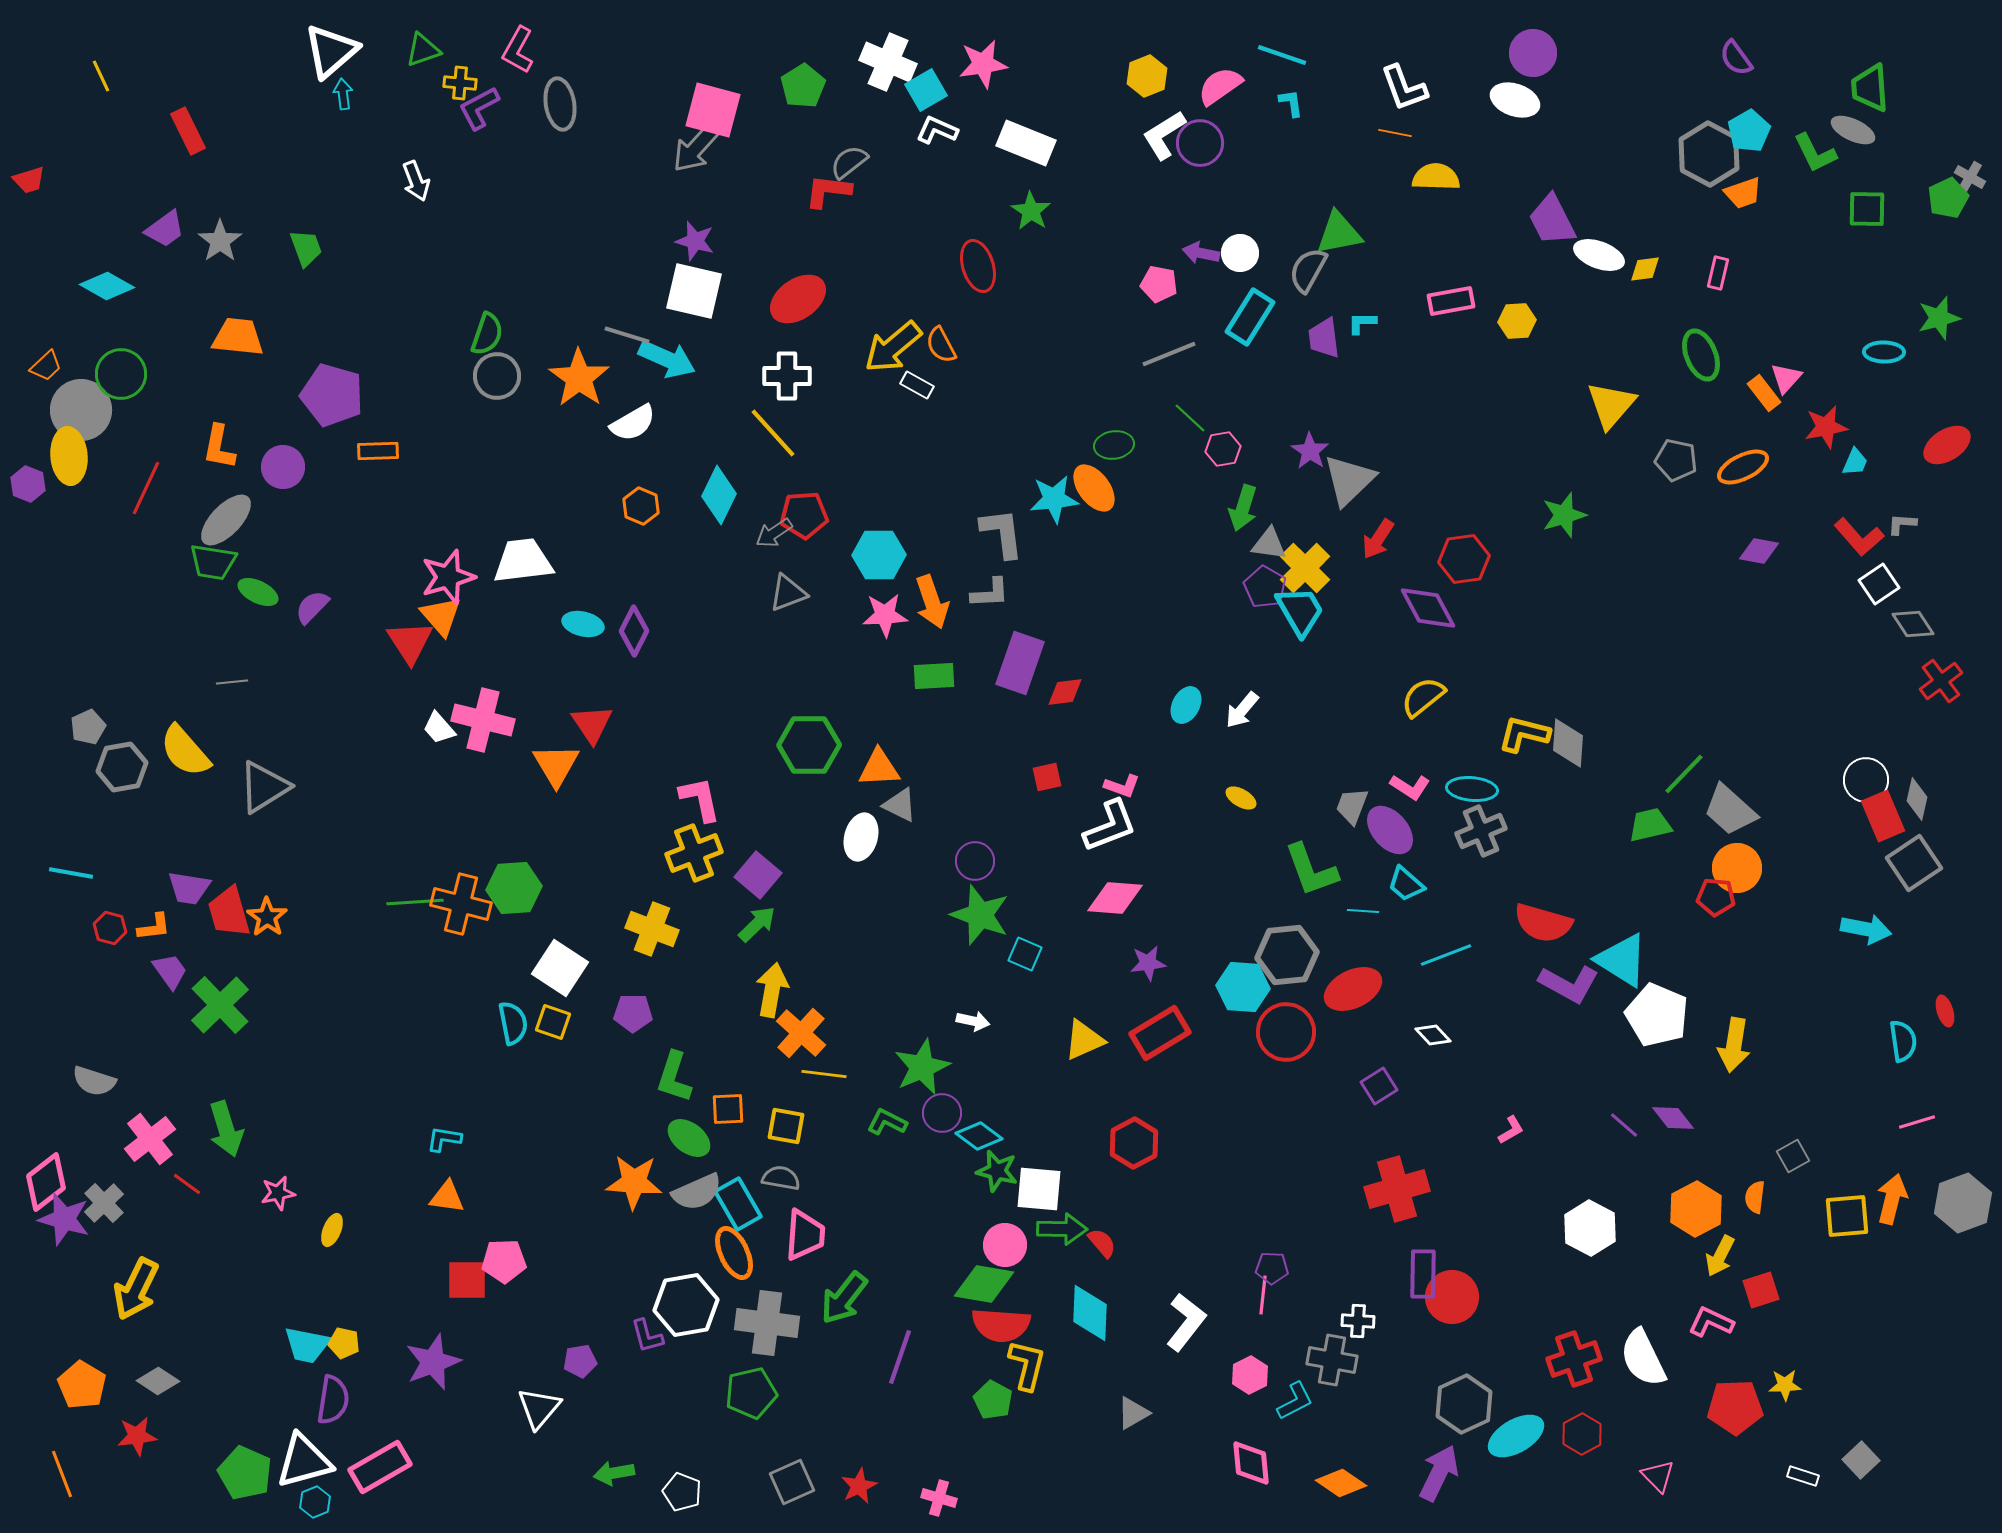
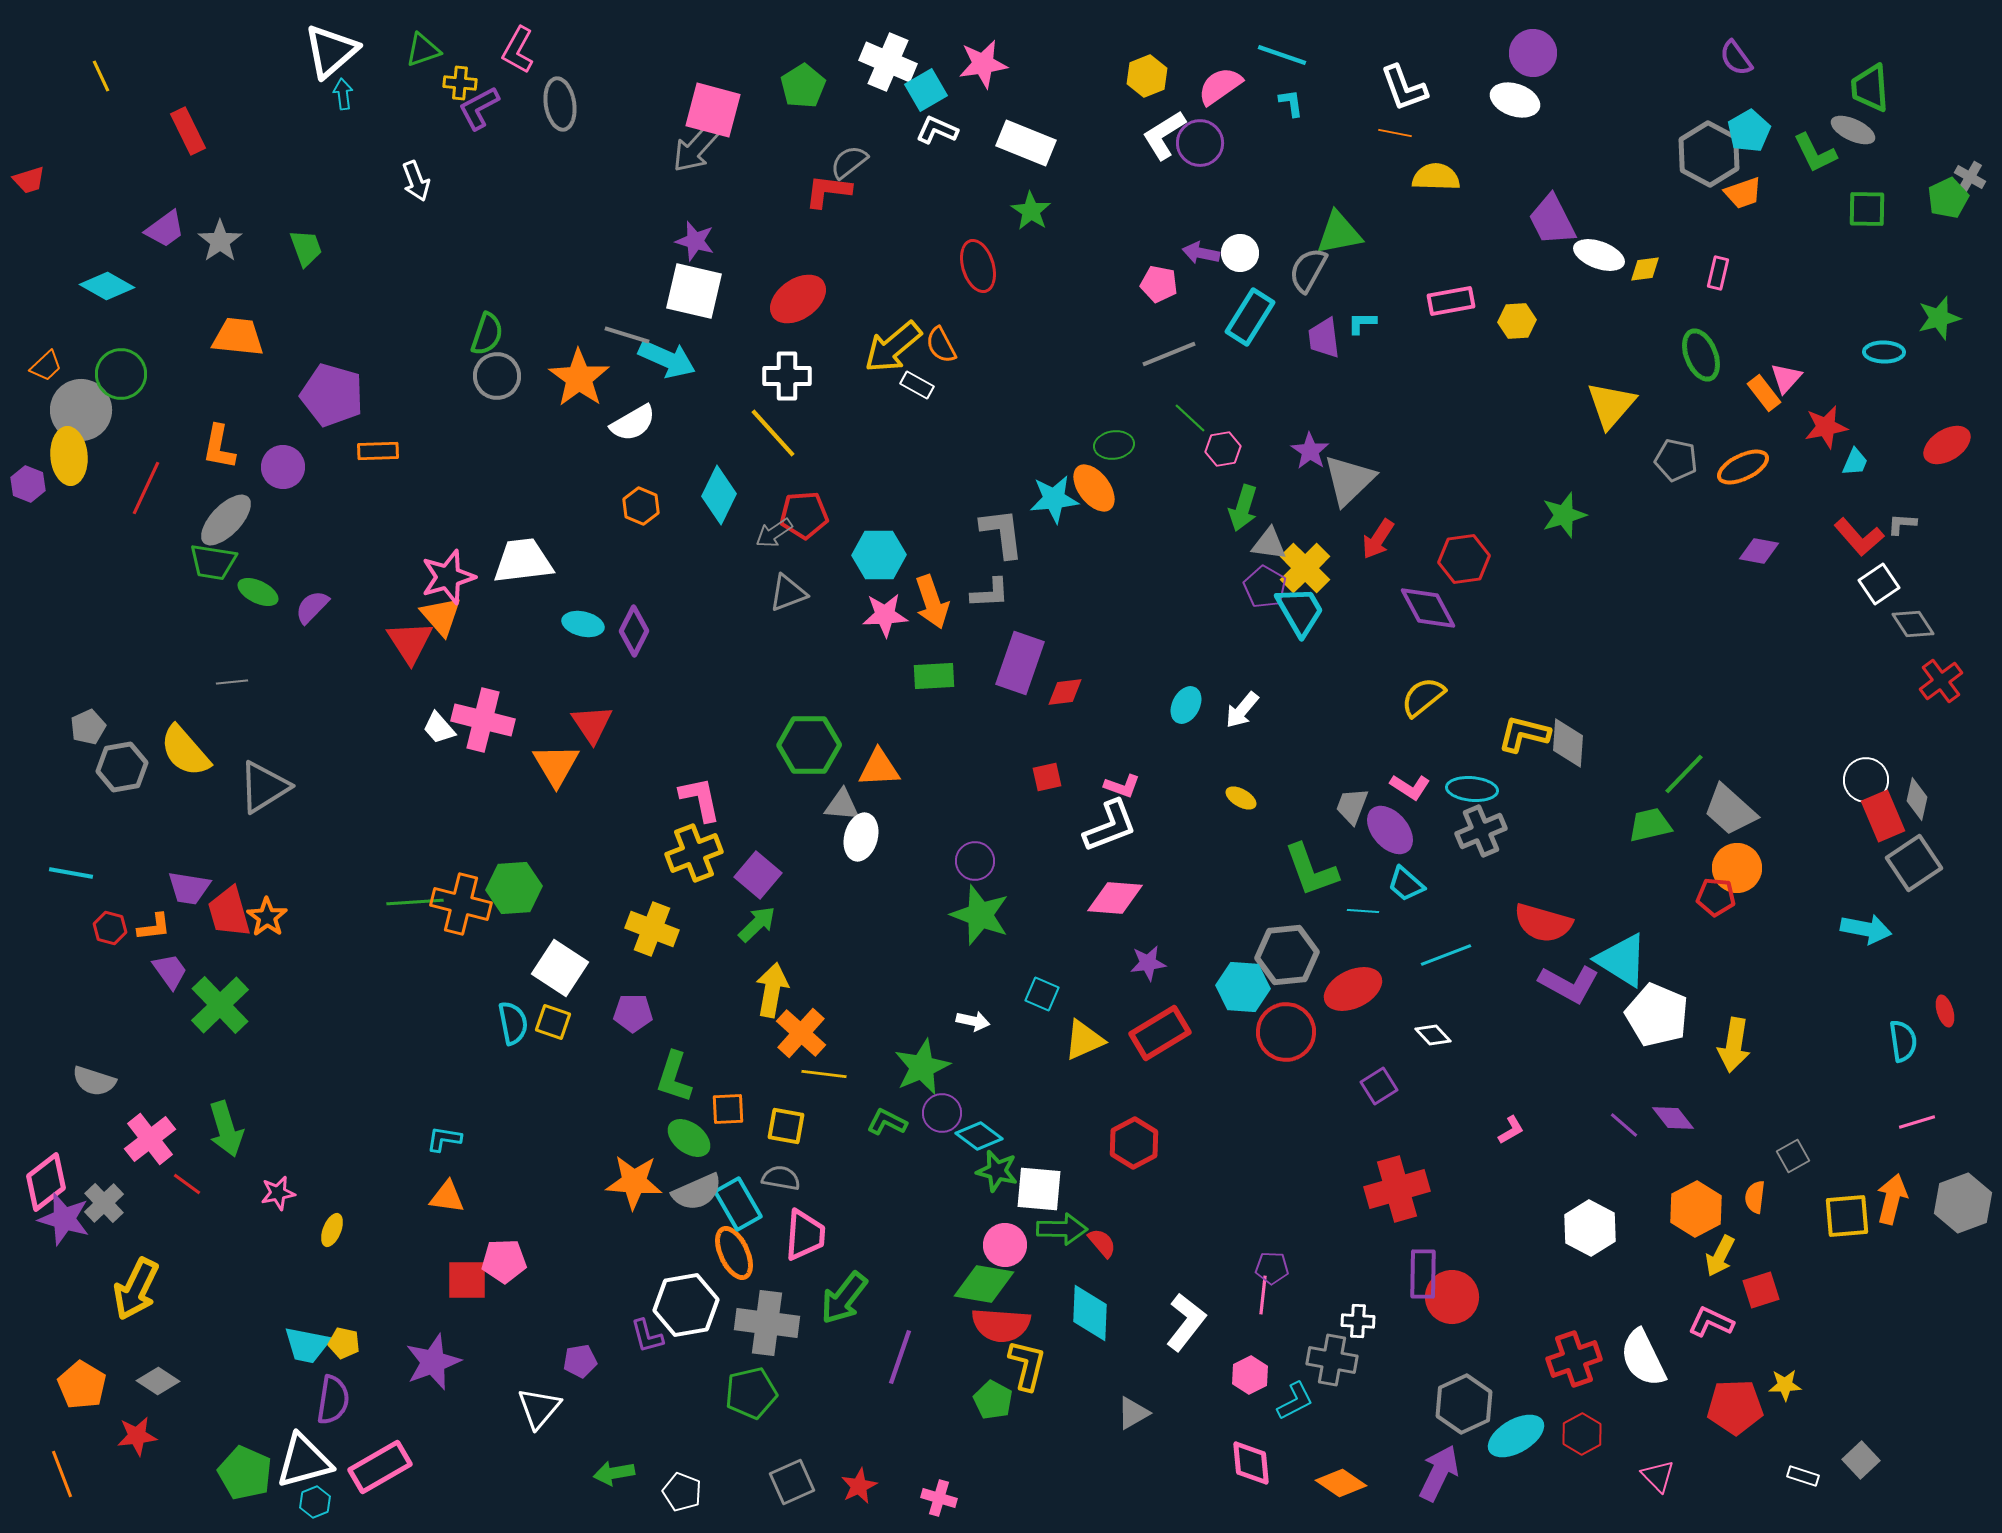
gray triangle at (900, 805): moved 58 px left; rotated 21 degrees counterclockwise
cyan square at (1025, 954): moved 17 px right, 40 px down
